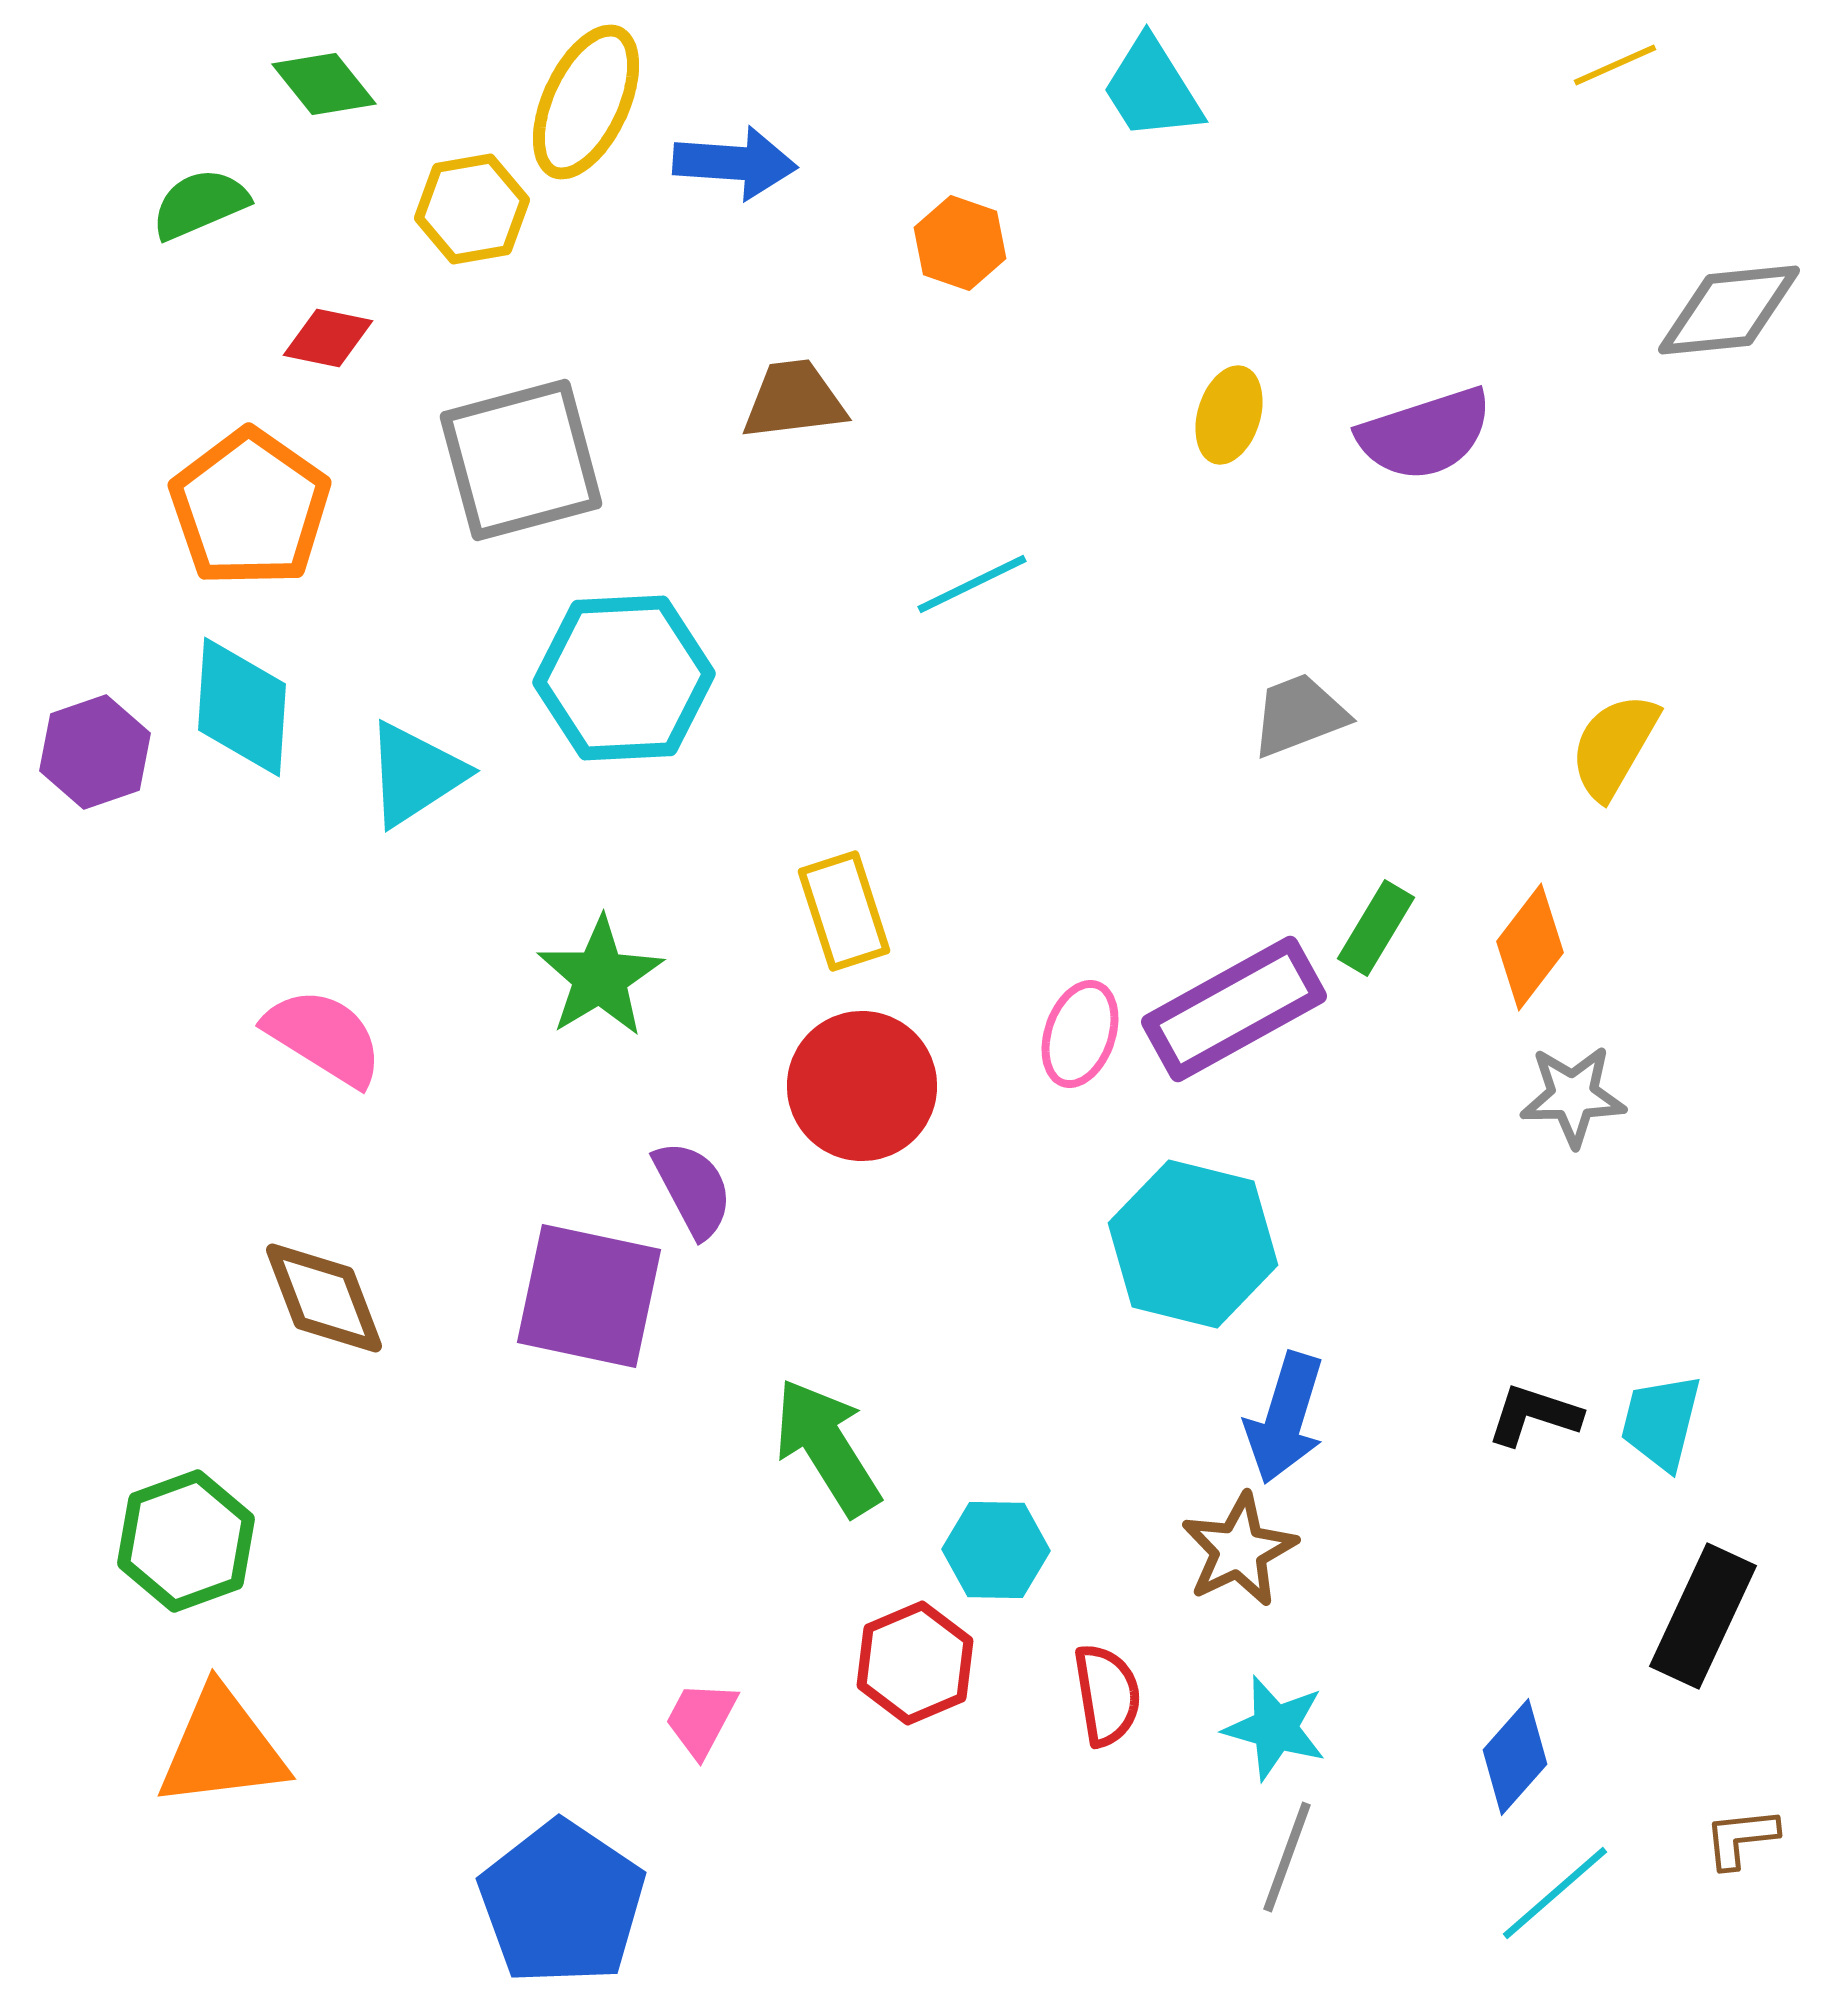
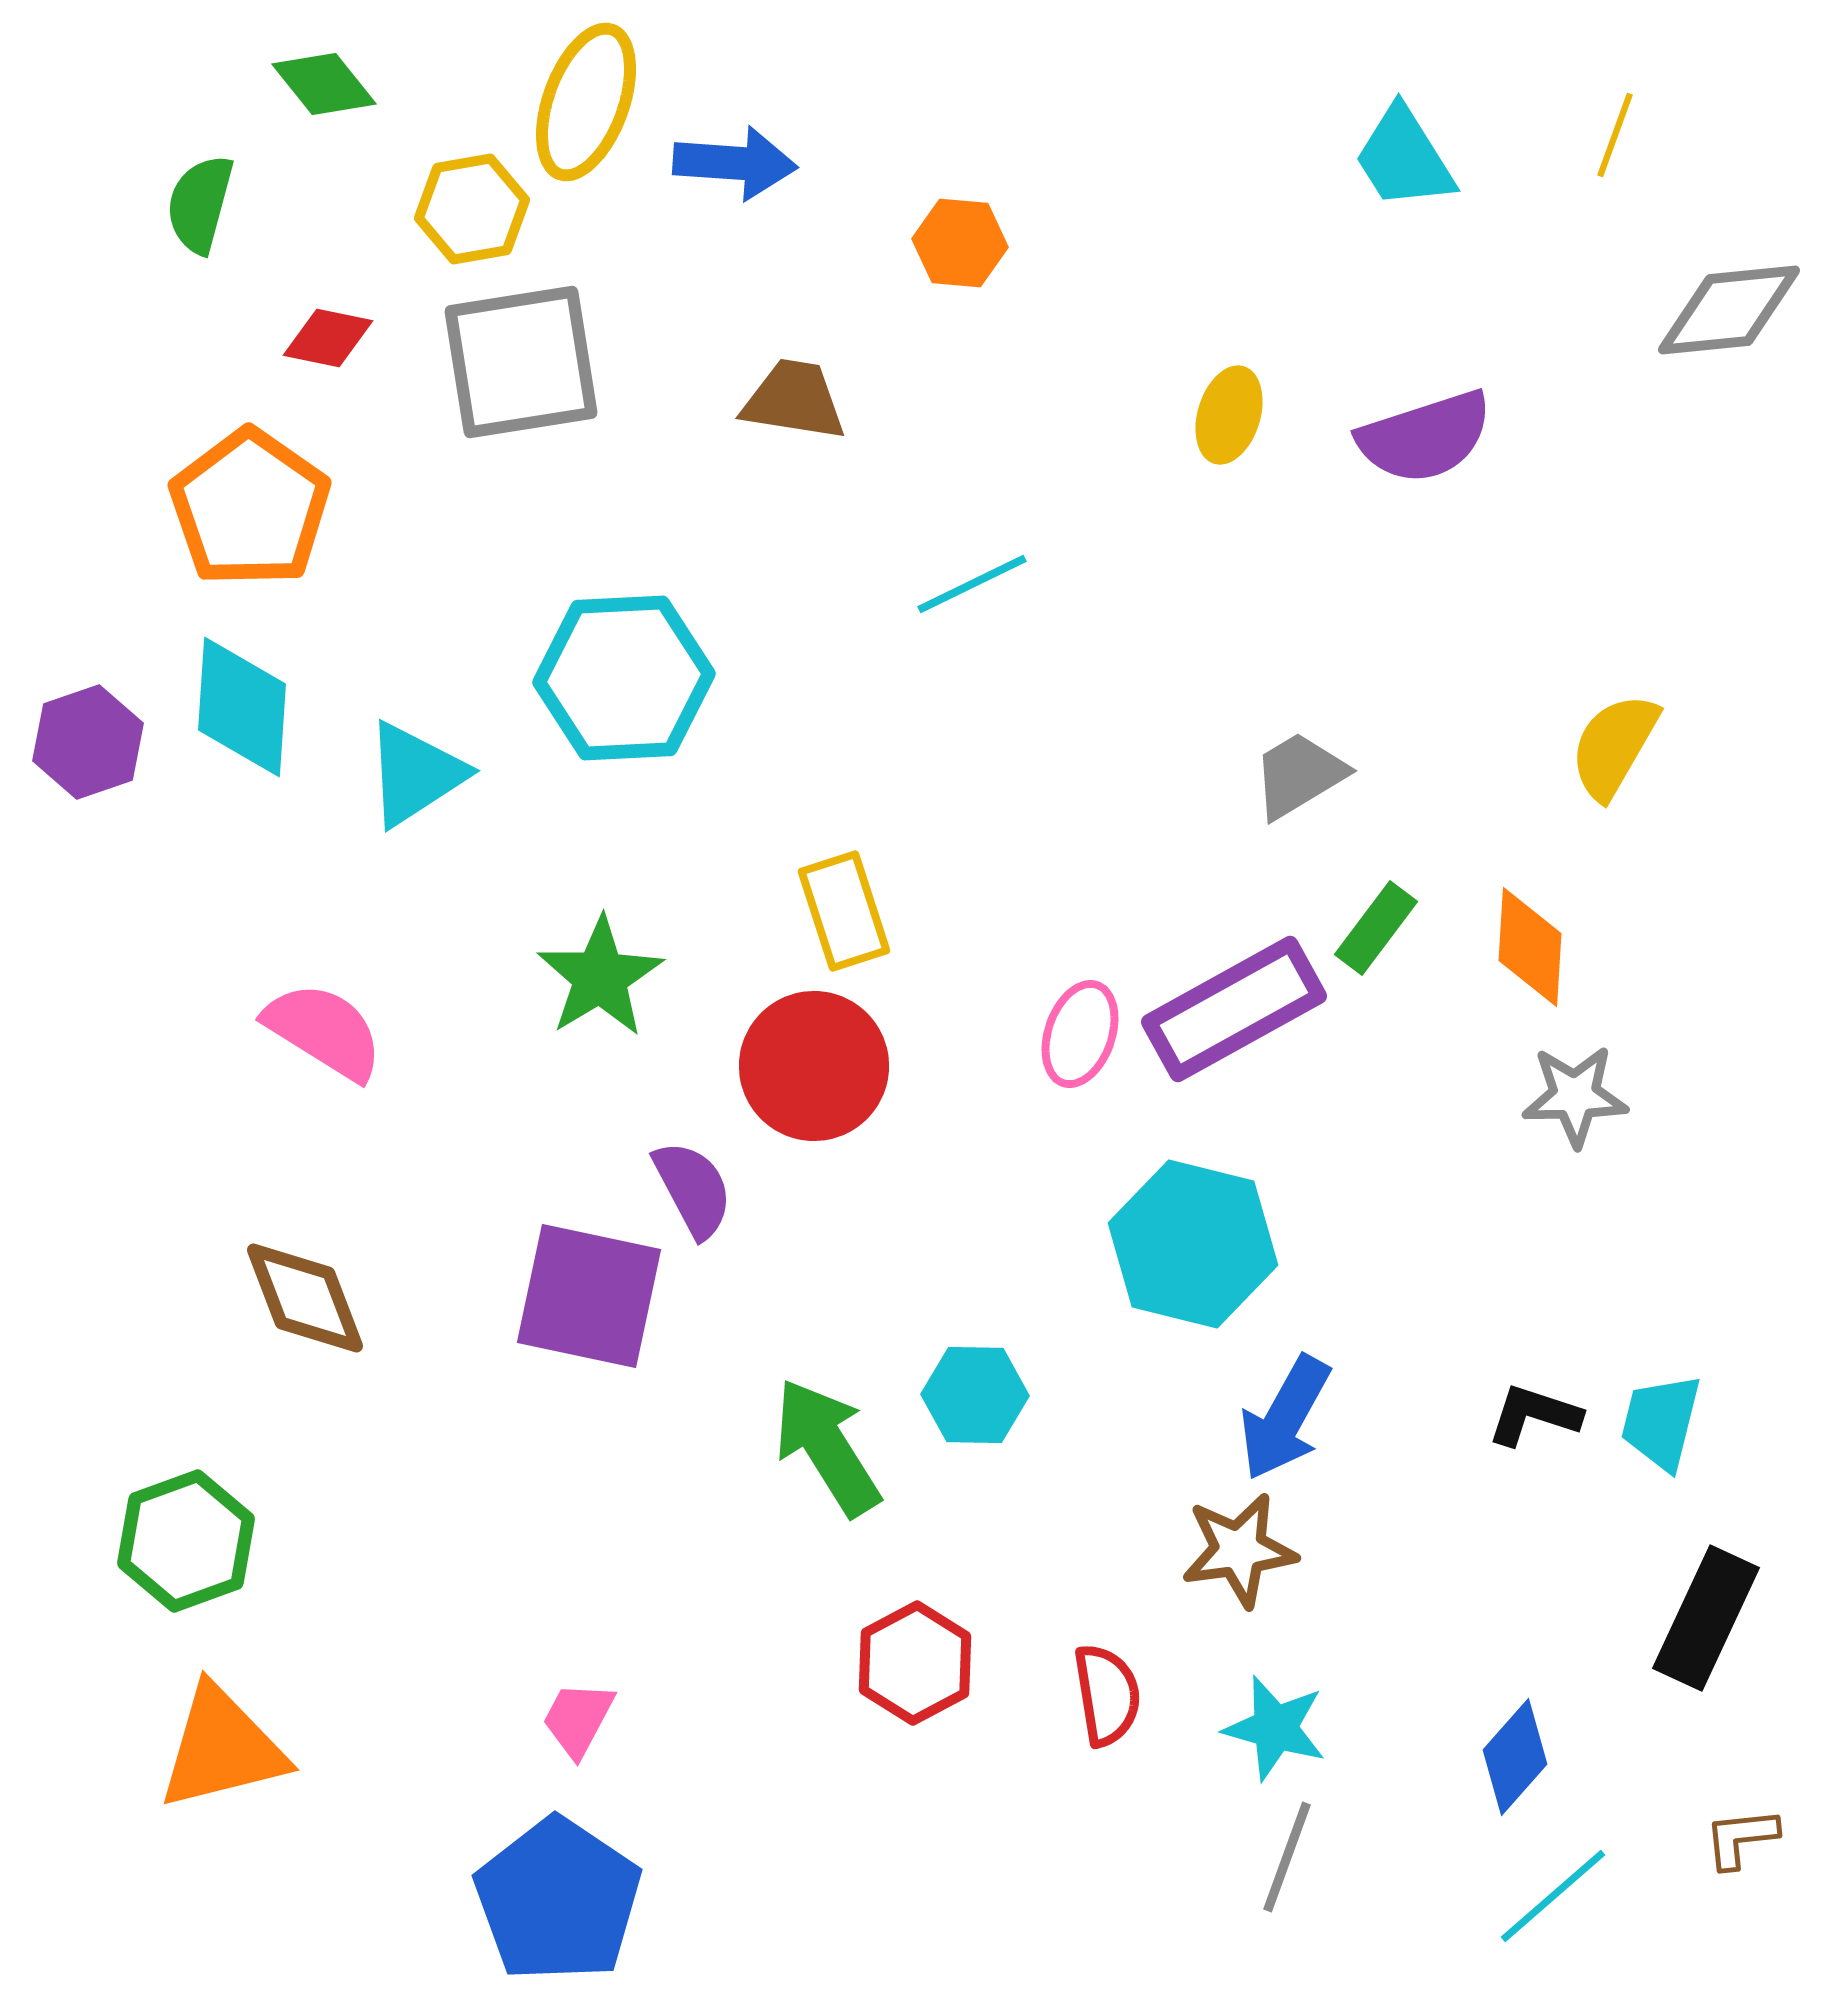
yellow line at (1615, 65): moved 70 px down; rotated 46 degrees counterclockwise
cyan trapezoid at (1152, 89): moved 252 px right, 69 px down
yellow ellipse at (586, 102): rotated 5 degrees counterclockwise
green semicircle at (200, 204): rotated 52 degrees counterclockwise
orange hexagon at (960, 243): rotated 14 degrees counterclockwise
brown trapezoid at (794, 400): rotated 16 degrees clockwise
purple semicircle at (1425, 434): moved 3 px down
gray square at (521, 460): moved 98 px up; rotated 6 degrees clockwise
gray trapezoid at (1299, 715): moved 60 px down; rotated 10 degrees counterclockwise
purple hexagon at (95, 752): moved 7 px left, 10 px up
green rectangle at (1376, 928): rotated 6 degrees clockwise
orange diamond at (1530, 947): rotated 34 degrees counterclockwise
pink semicircle at (324, 1037): moved 6 px up
red circle at (862, 1086): moved 48 px left, 20 px up
gray star at (1573, 1096): moved 2 px right
brown diamond at (324, 1298): moved 19 px left
blue arrow at (1285, 1418): rotated 12 degrees clockwise
cyan hexagon at (996, 1550): moved 21 px left, 155 px up
brown star at (1239, 1550): rotated 18 degrees clockwise
black rectangle at (1703, 1616): moved 3 px right, 2 px down
red hexagon at (915, 1663): rotated 5 degrees counterclockwise
pink trapezoid at (701, 1719): moved 123 px left
orange triangle at (222, 1748): rotated 7 degrees counterclockwise
cyan line at (1555, 1893): moved 2 px left, 3 px down
blue pentagon at (562, 1903): moved 4 px left, 3 px up
